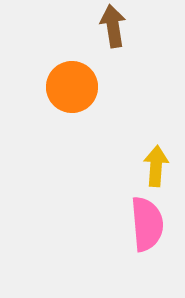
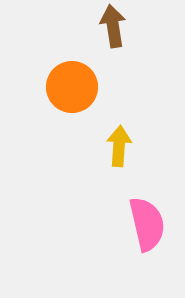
yellow arrow: moved 37 px left, 20 px up
pink semicircle: rotated 8 degrees counterclockwise
